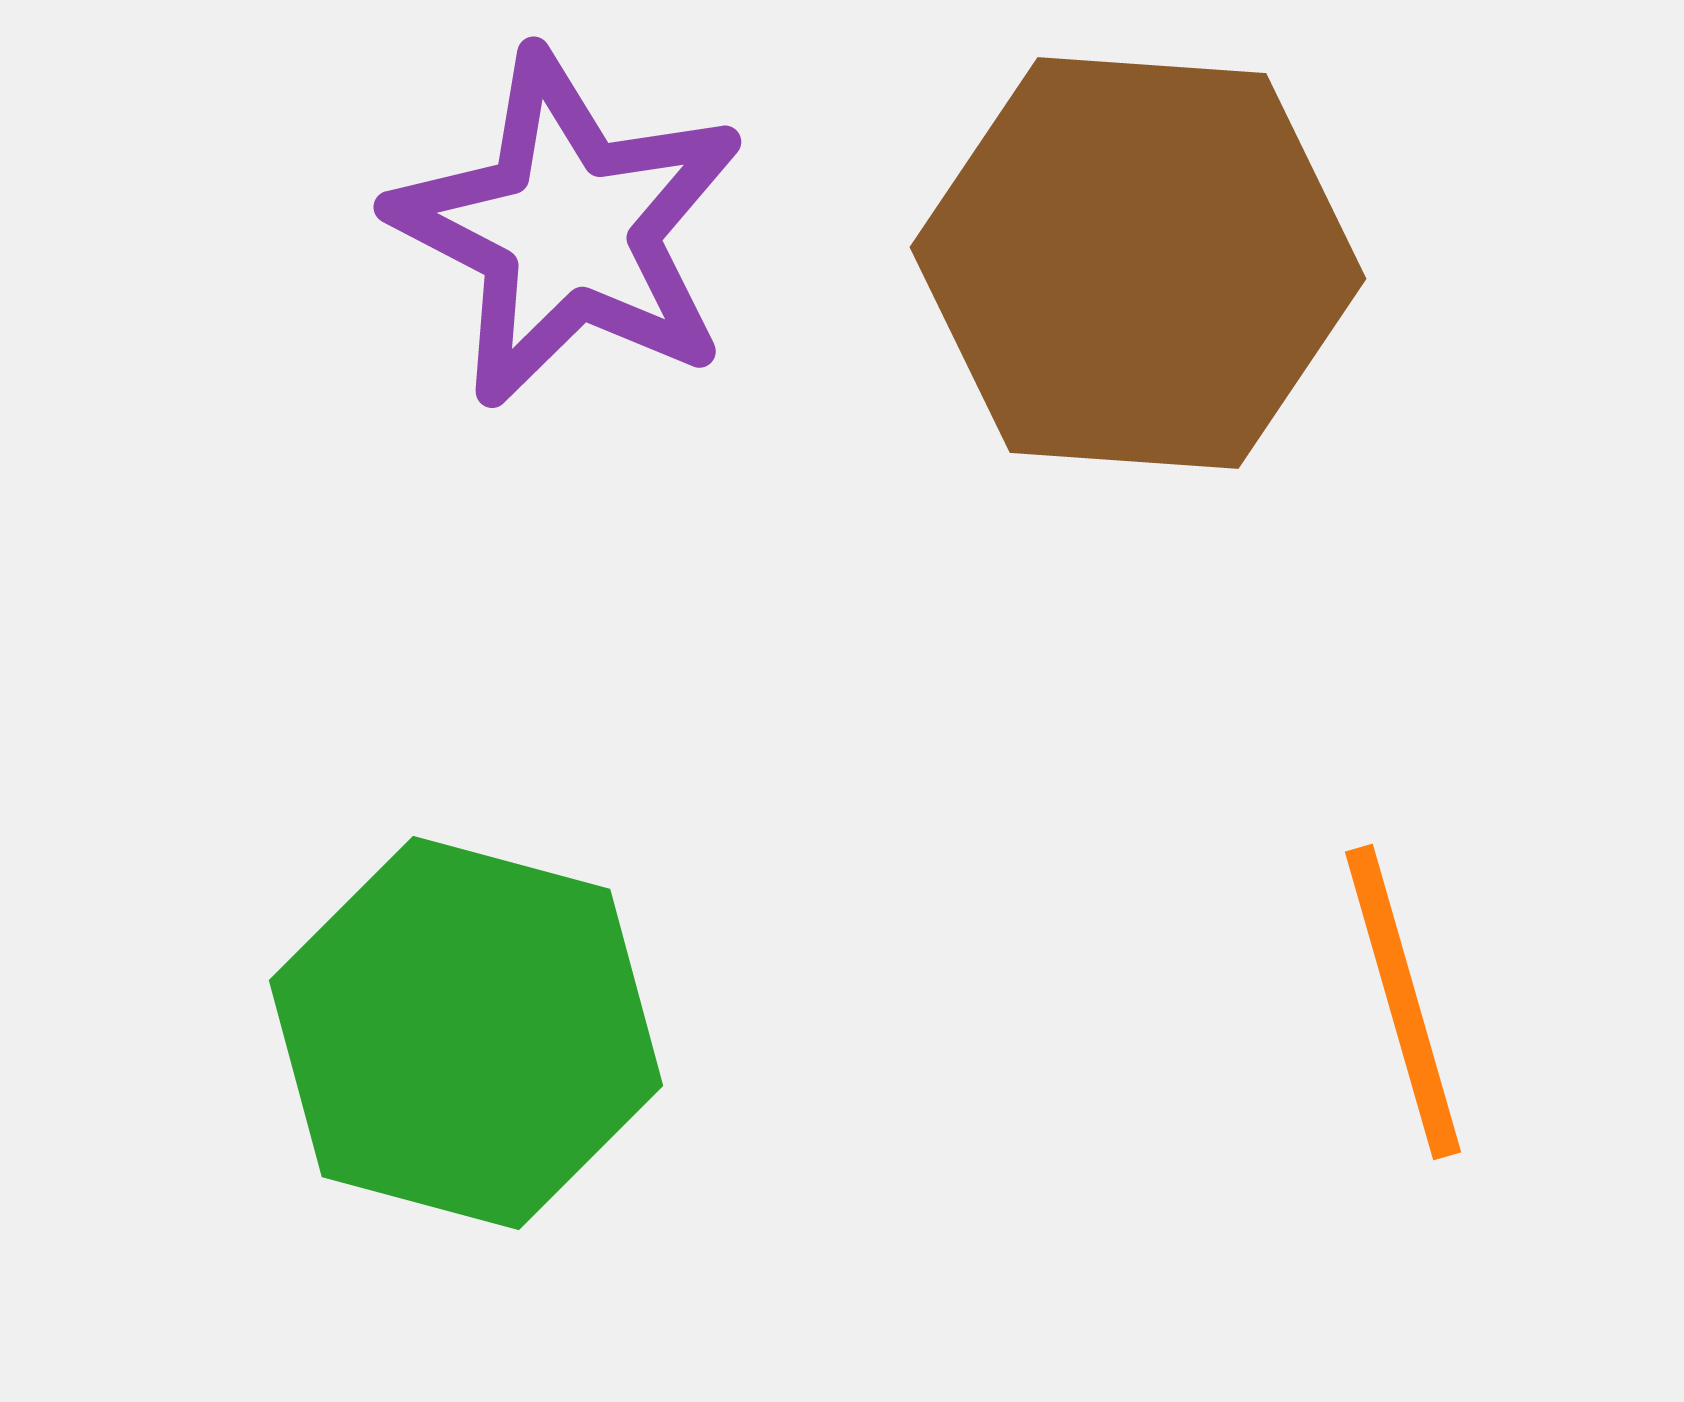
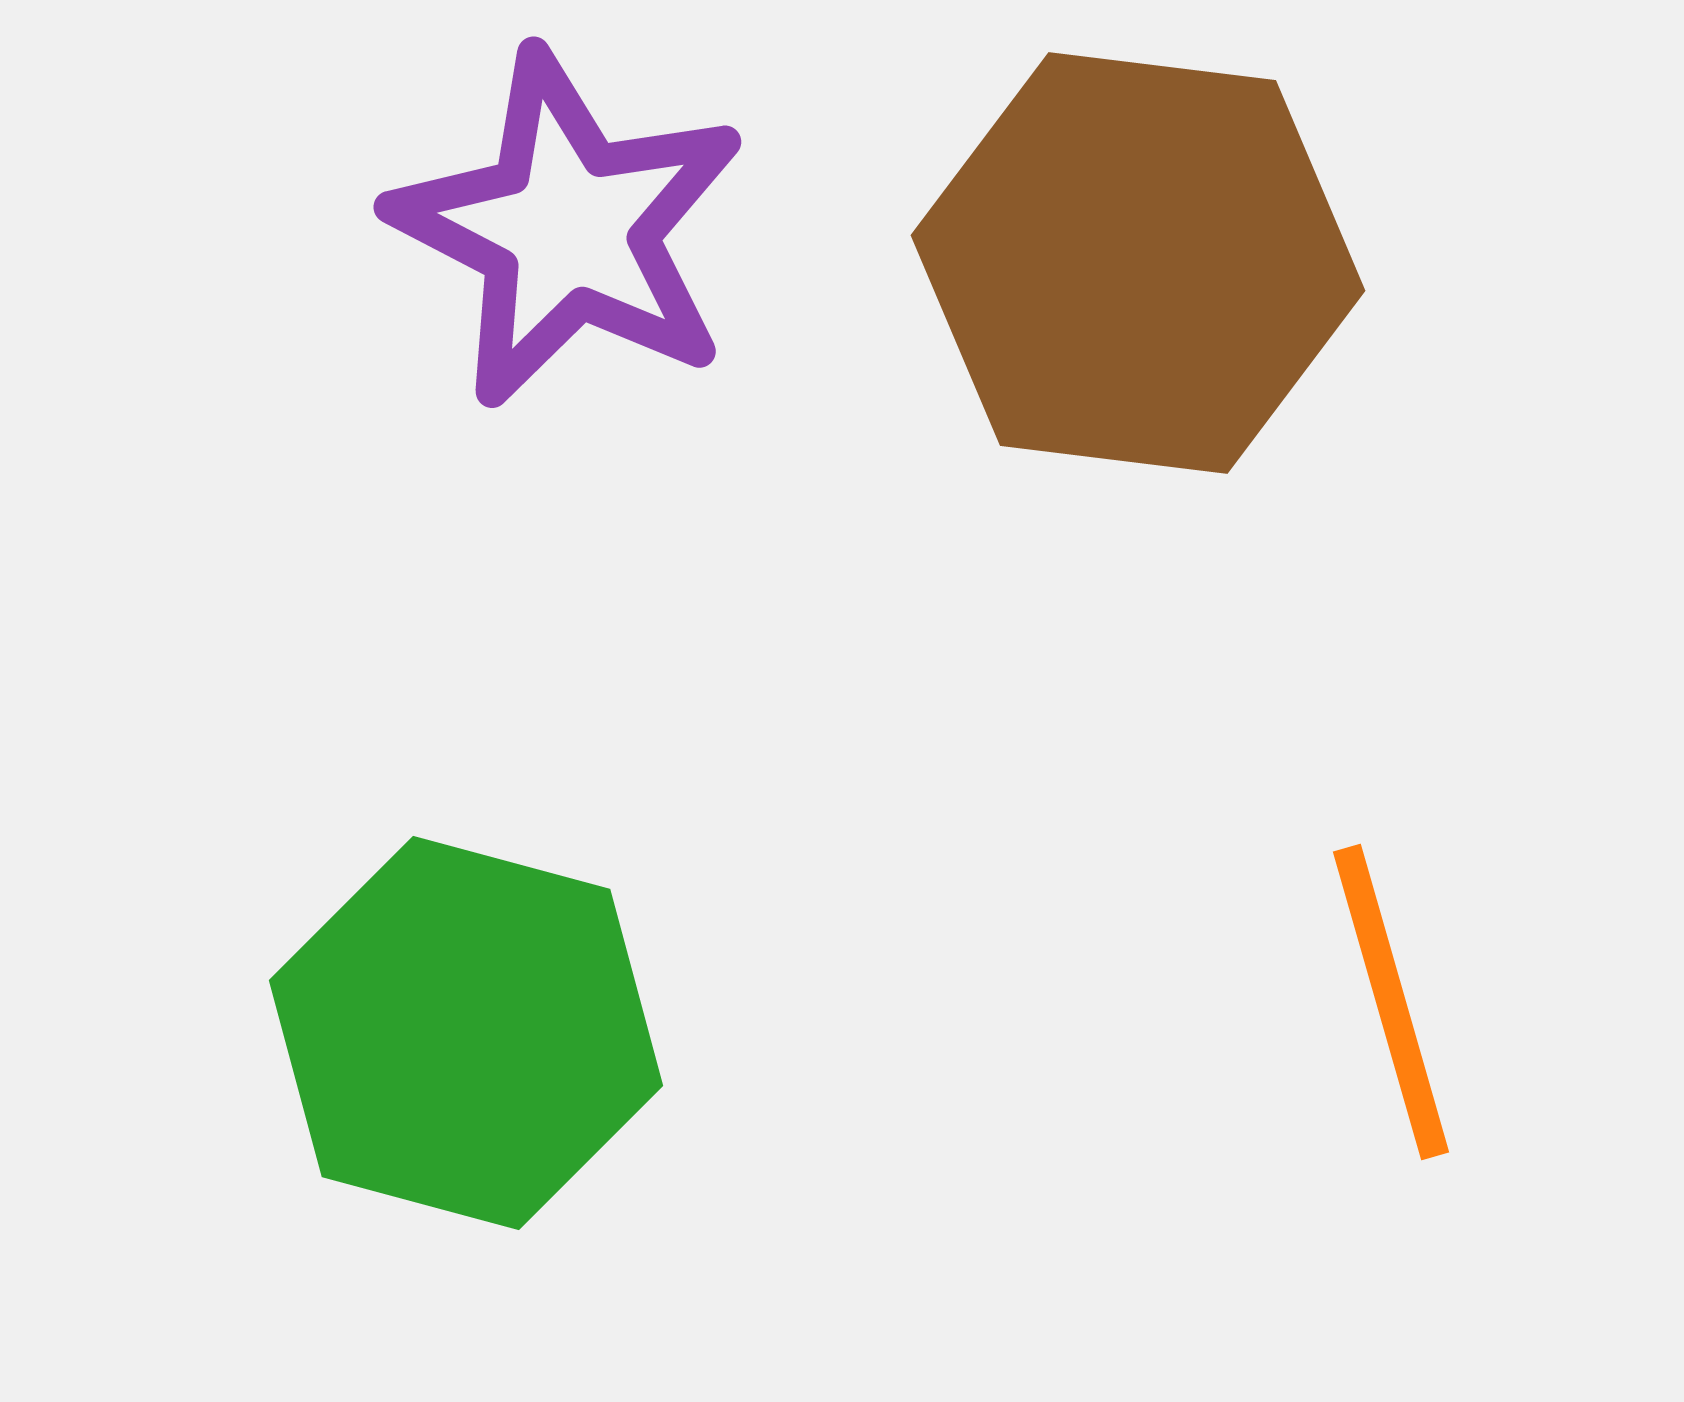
brown hexagon: rotated 3 degrees clockwise
orange line: moved 12 px left
